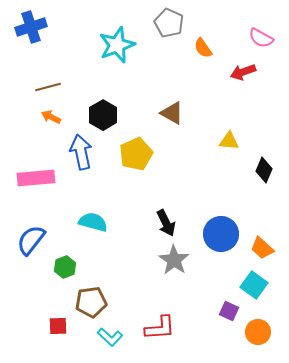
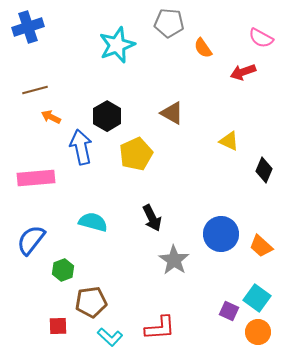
gray pentagon: rotated 20 degrees counterclockwise
blue cross: moved 3 px left
brown line: moved 13 px left, 3 px down
black hexagon: moved 4 px right, 1 px down
yellow triangle: rotated 20 degrees clockwise
blue arrow: moved 5 px up
black arrow: moved 14 px left, 5 px up
orange trapezoid: moved 1 px left, 2 px up
green hexagon: moved 2 px left, 3 px down
cyan square: moved 3 px right, 13 px down
